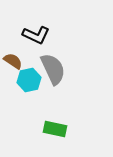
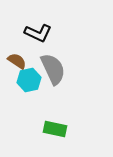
black L-shape: moved 2 px right, 2 px up
brown semicircle: moved 4 px right
